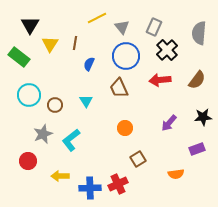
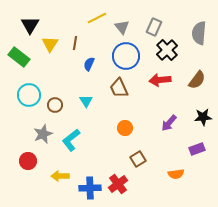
red cross: rotated 12 degrees counterclockwise
